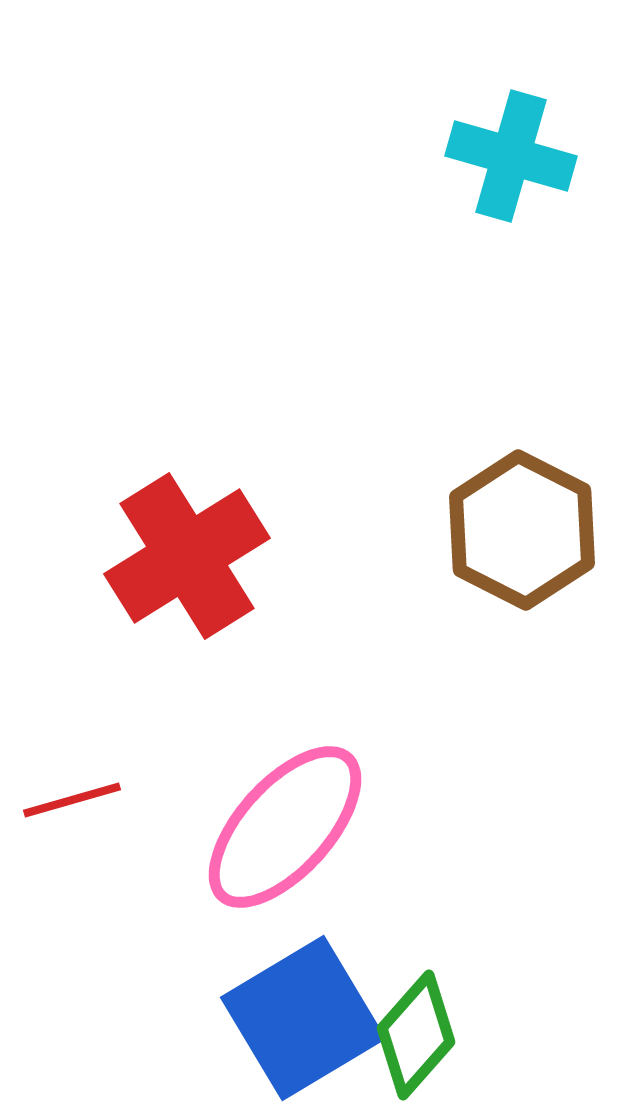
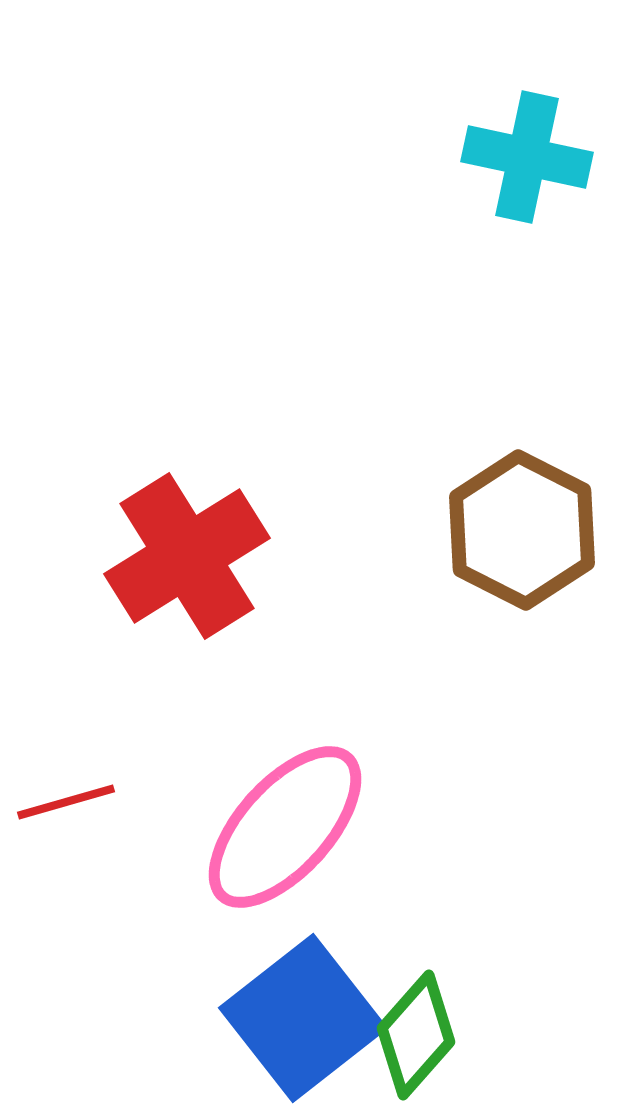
cyan cross: moved 16 px right, 1 px down; rotated 4 degrees counterclockwise
red line: moved 6 px left, 2 px down
blue square: rotated 7 degrees counterclockwise
